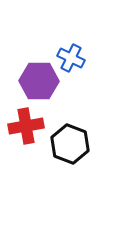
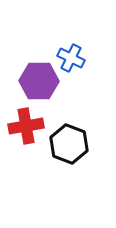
black hexagon: moved 1 px left
